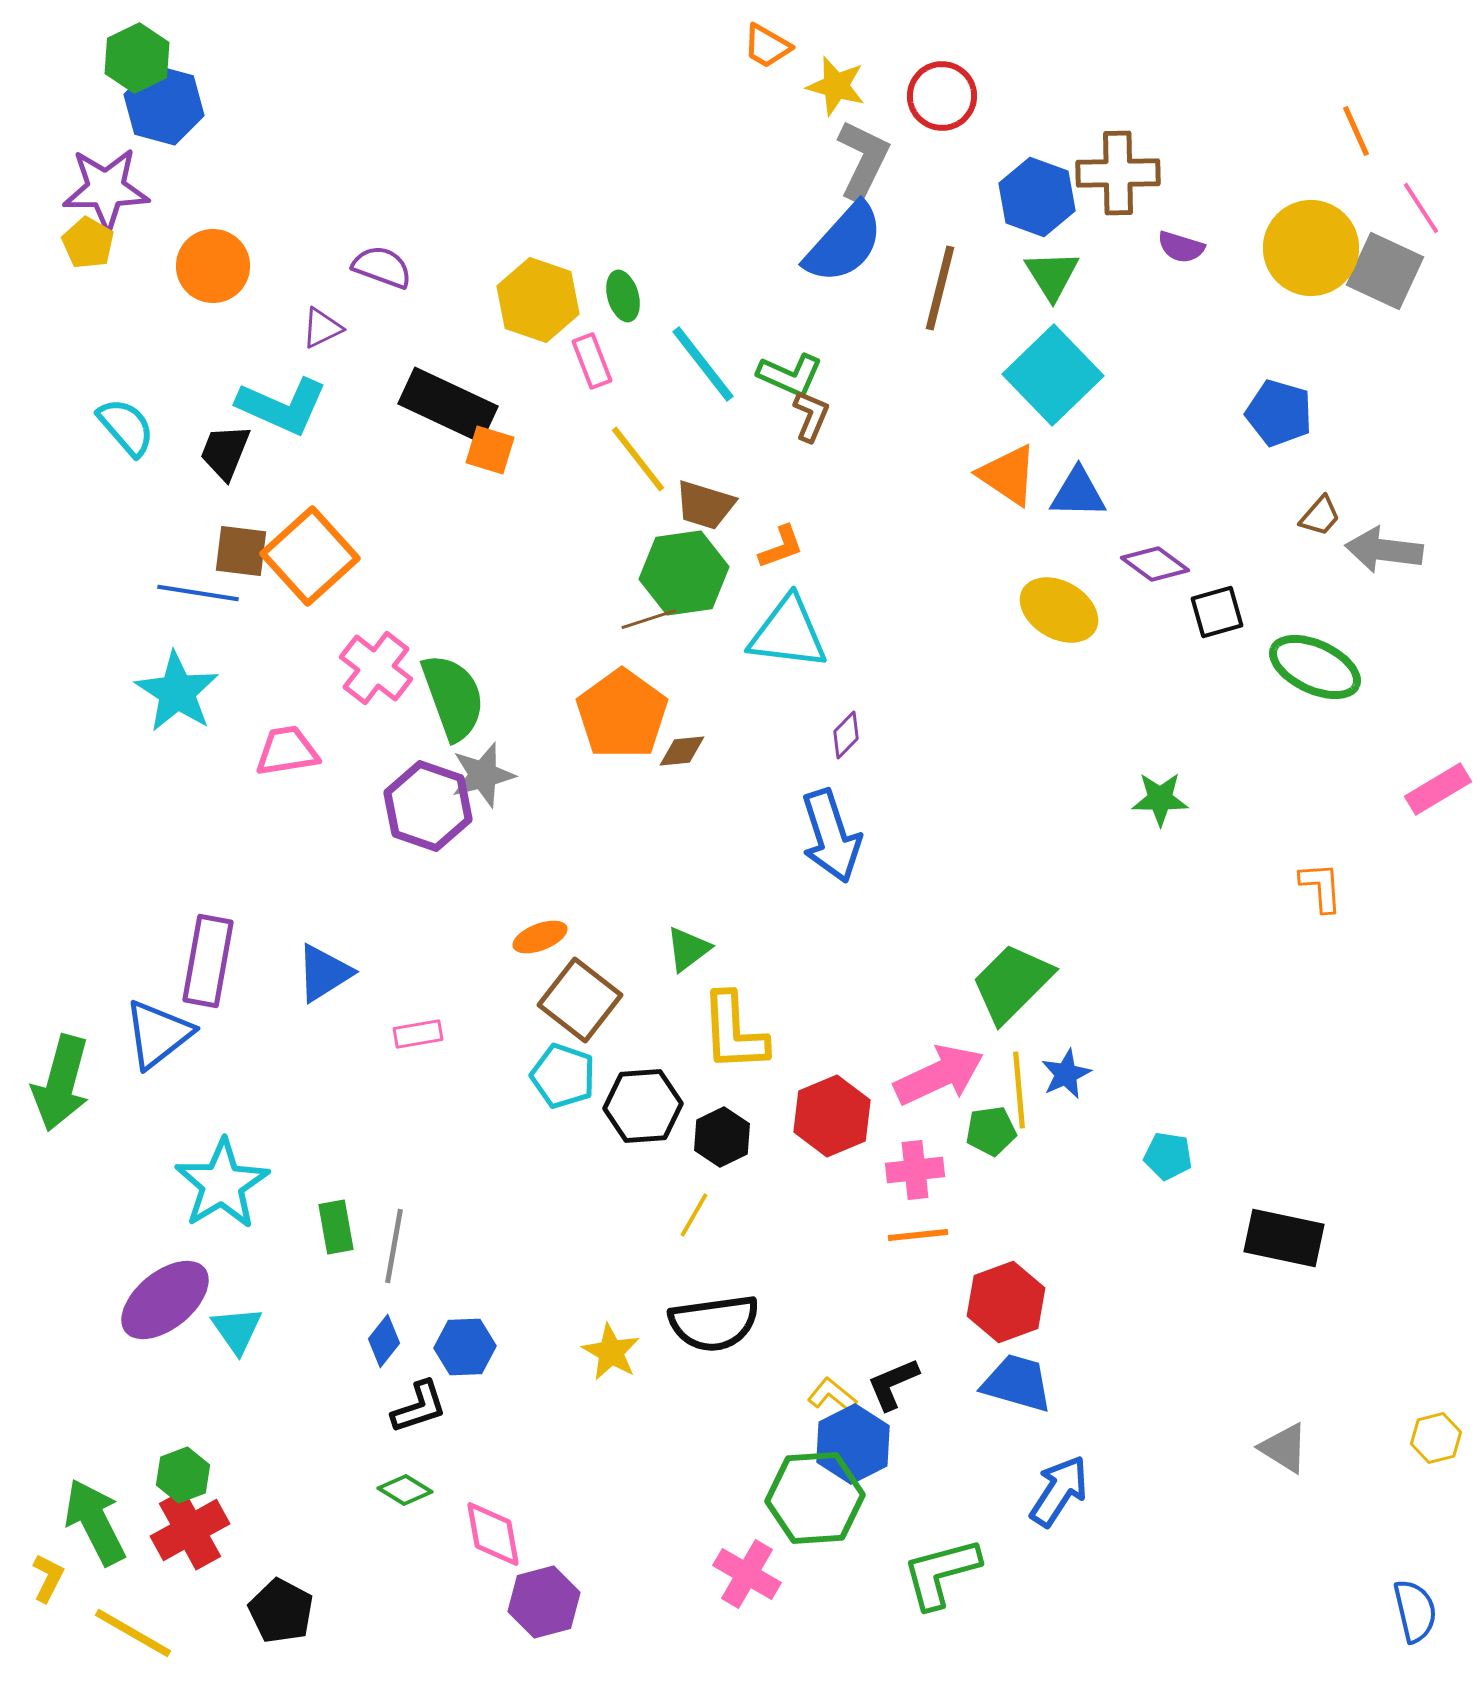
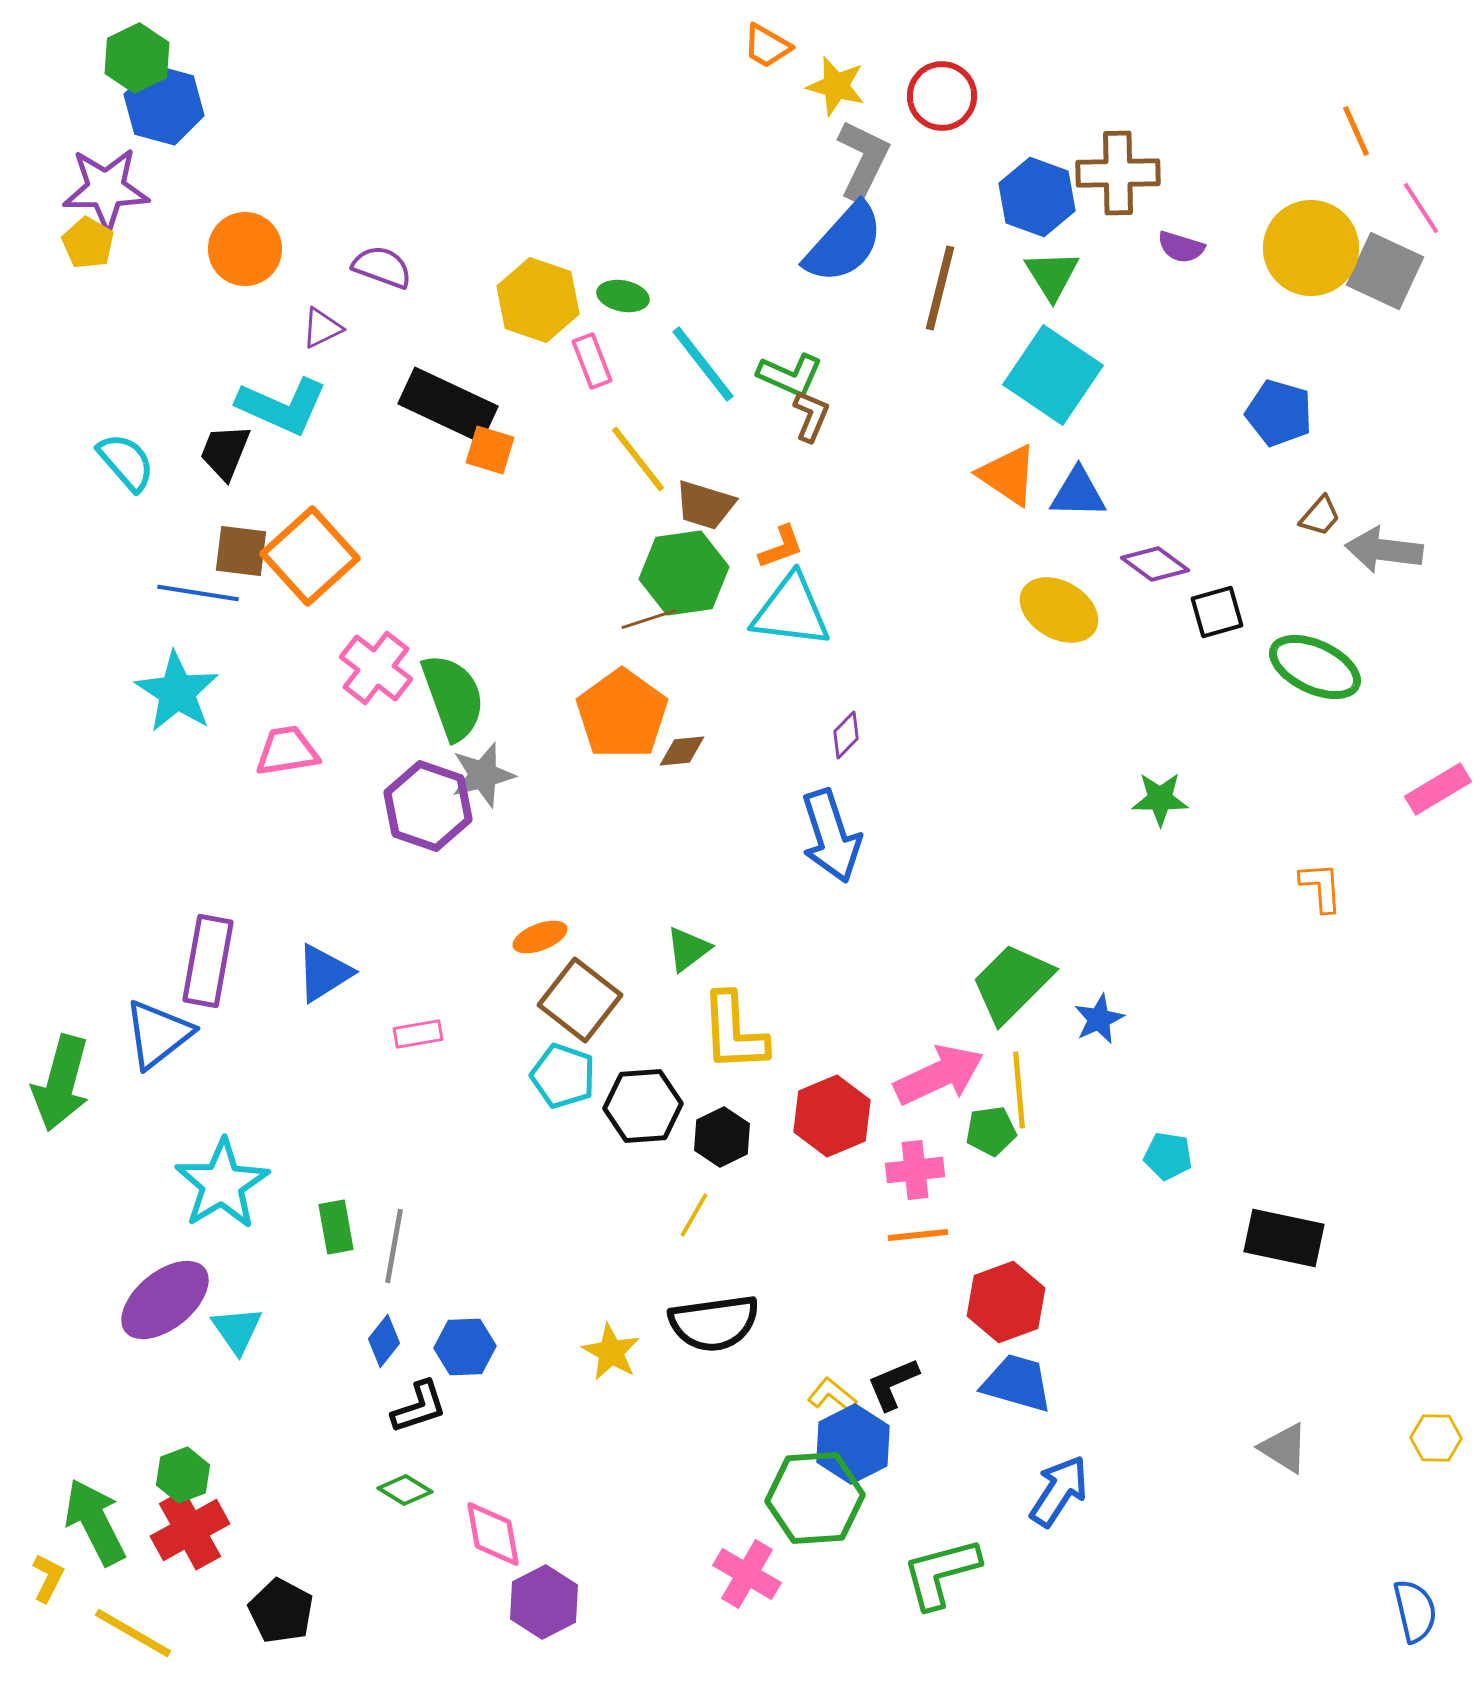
orange circle at (213, 266): moved 32 px right, 17 px up
green ellipse at (623, 296): rotated 63 degrees counterclockwise
cyan square at (1053, 375): rotated 12 degrees counterclockwise
cyan semicircle at (126, 427): moved 35 px down
cyan triangle at (788, 633): moved 3 px right, 22 px up
blue star at (1066, 1074): moved 33 px right, 55 px up
yellow hexagon at (1436, 1438): rotated 15 degrees clockwise
purple hexagon at (544, 1602): rotated 12 degrees counterclockwise
